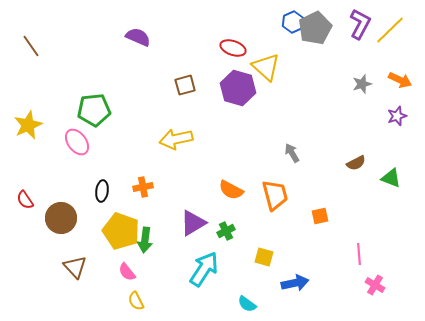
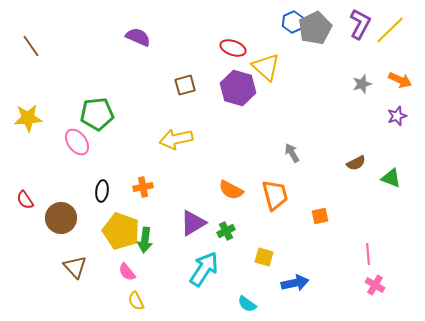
green pentagon: moved 3 px right, 4 px down
yellow star: moved 7 px up; rotated 20 degrees clockwise
pink line: moved 9 px right
